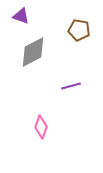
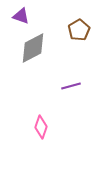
brown pentagon: rotated 30 degrees clockwise
gray diamond: moved 4 px up
